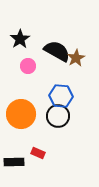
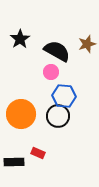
brown star: moved 11 px right, 14 px up; rotated 12 degrees clockwise
pink circle: moved 23 px right, 6 px down
blue hexagon: moved 3 px right
